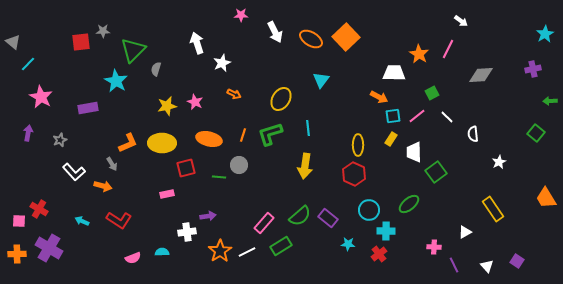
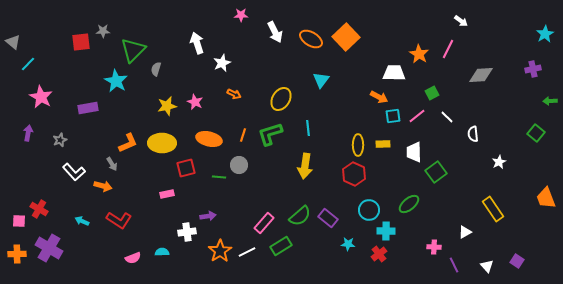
yellow rectangle at (391, 139): moved 8 px left, 5 px down; rotated 56 degrees clockwise
orange trapezoid at (546, 198): rotated 10 degrees clockwise
